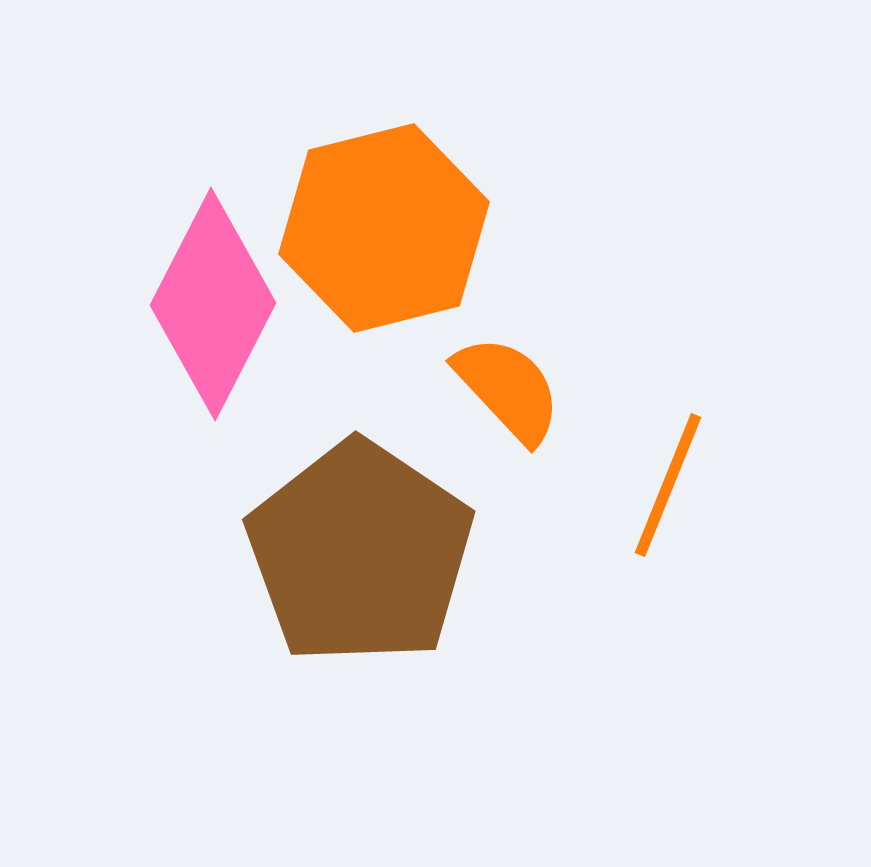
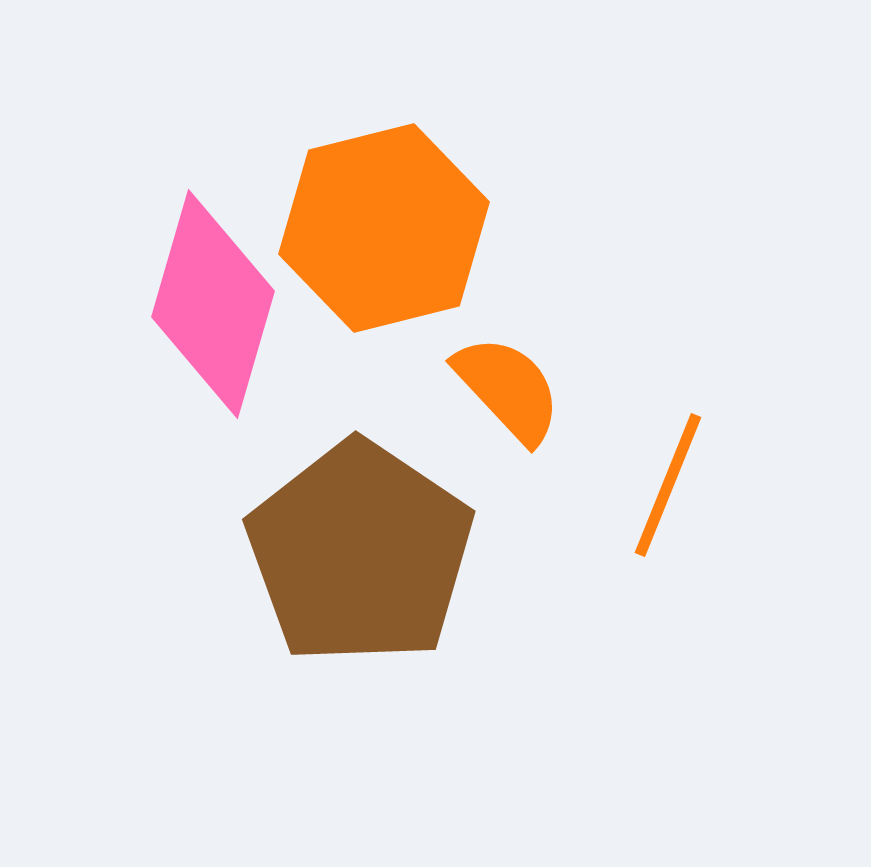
pink diamond: rotated 11 degrees counterclockwise
